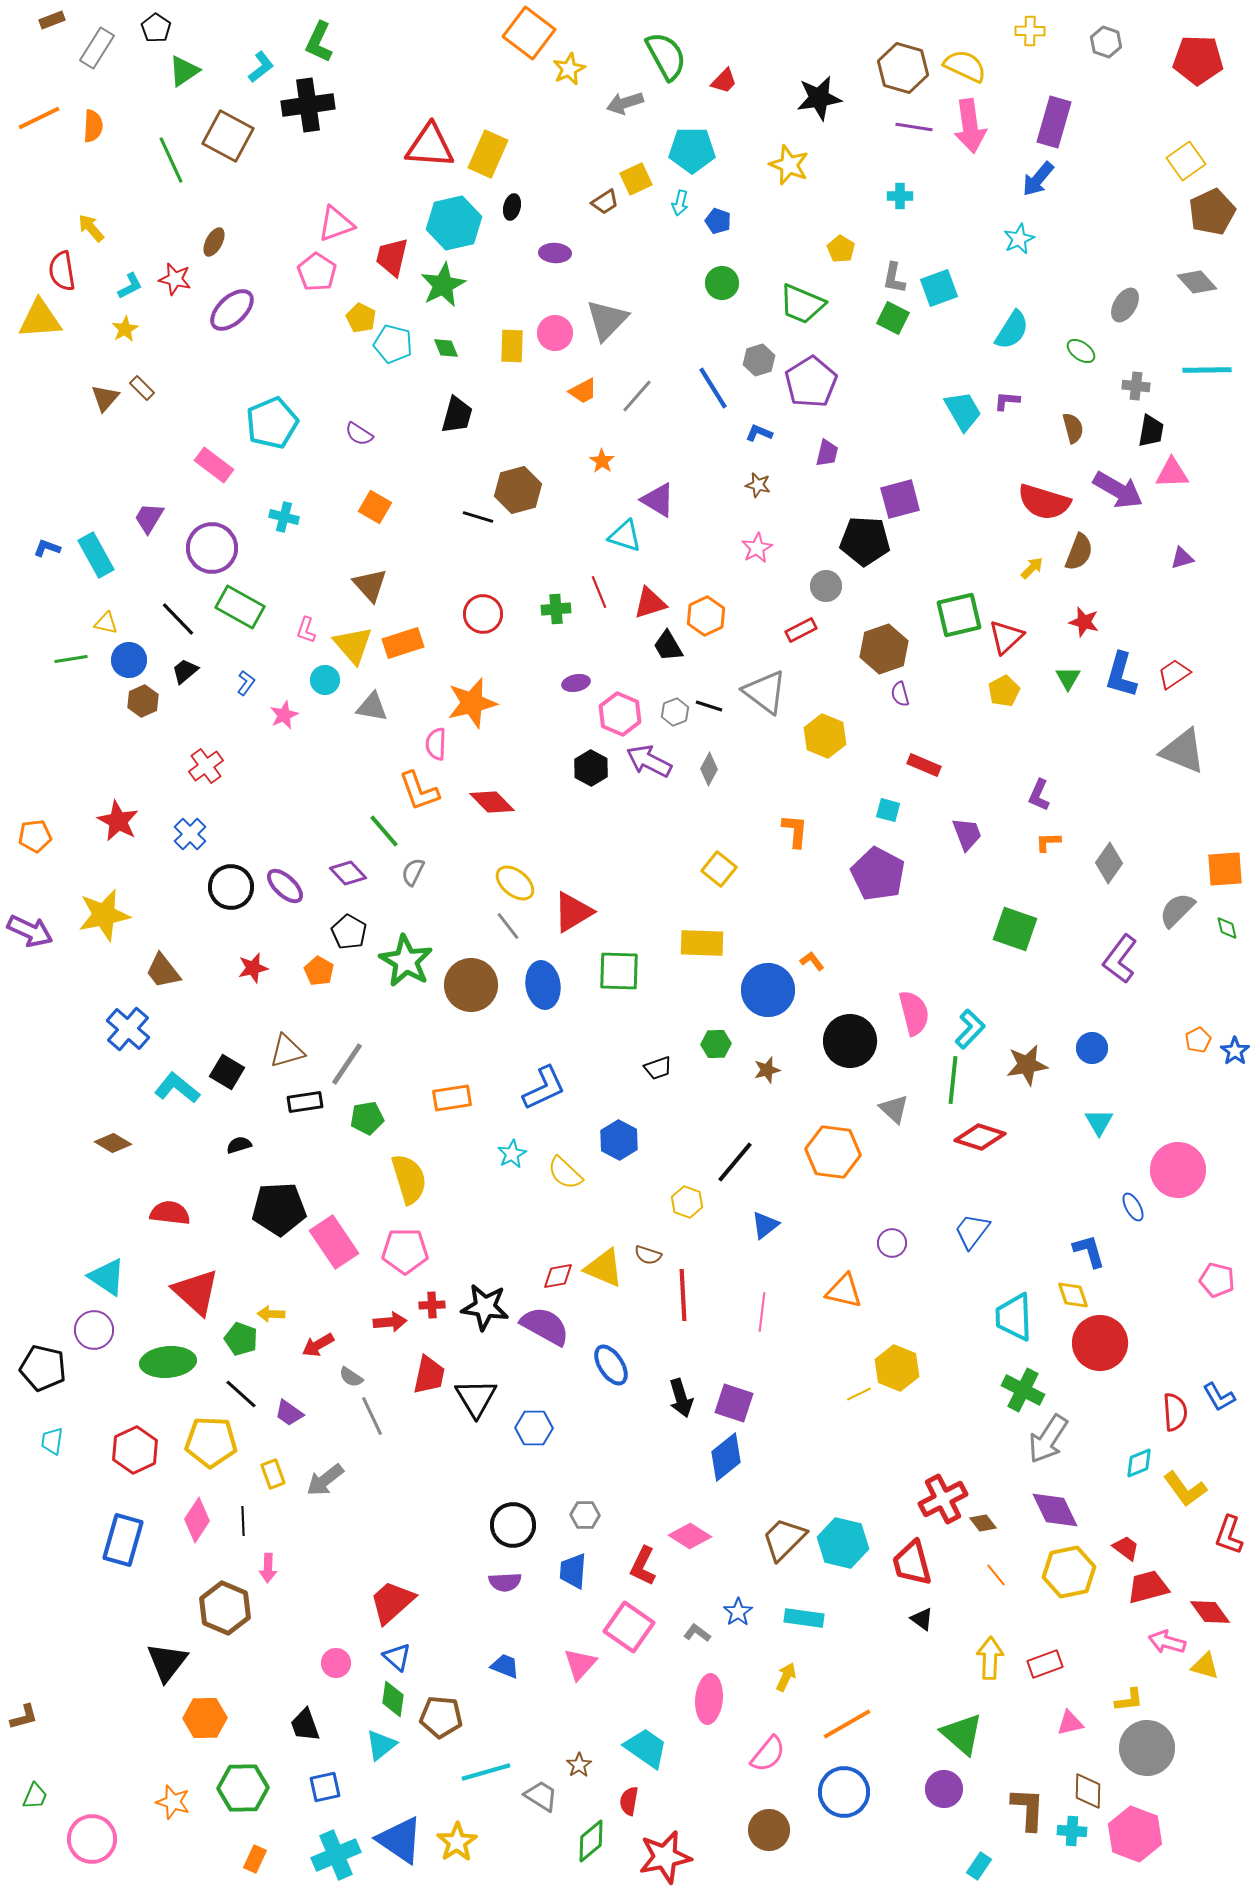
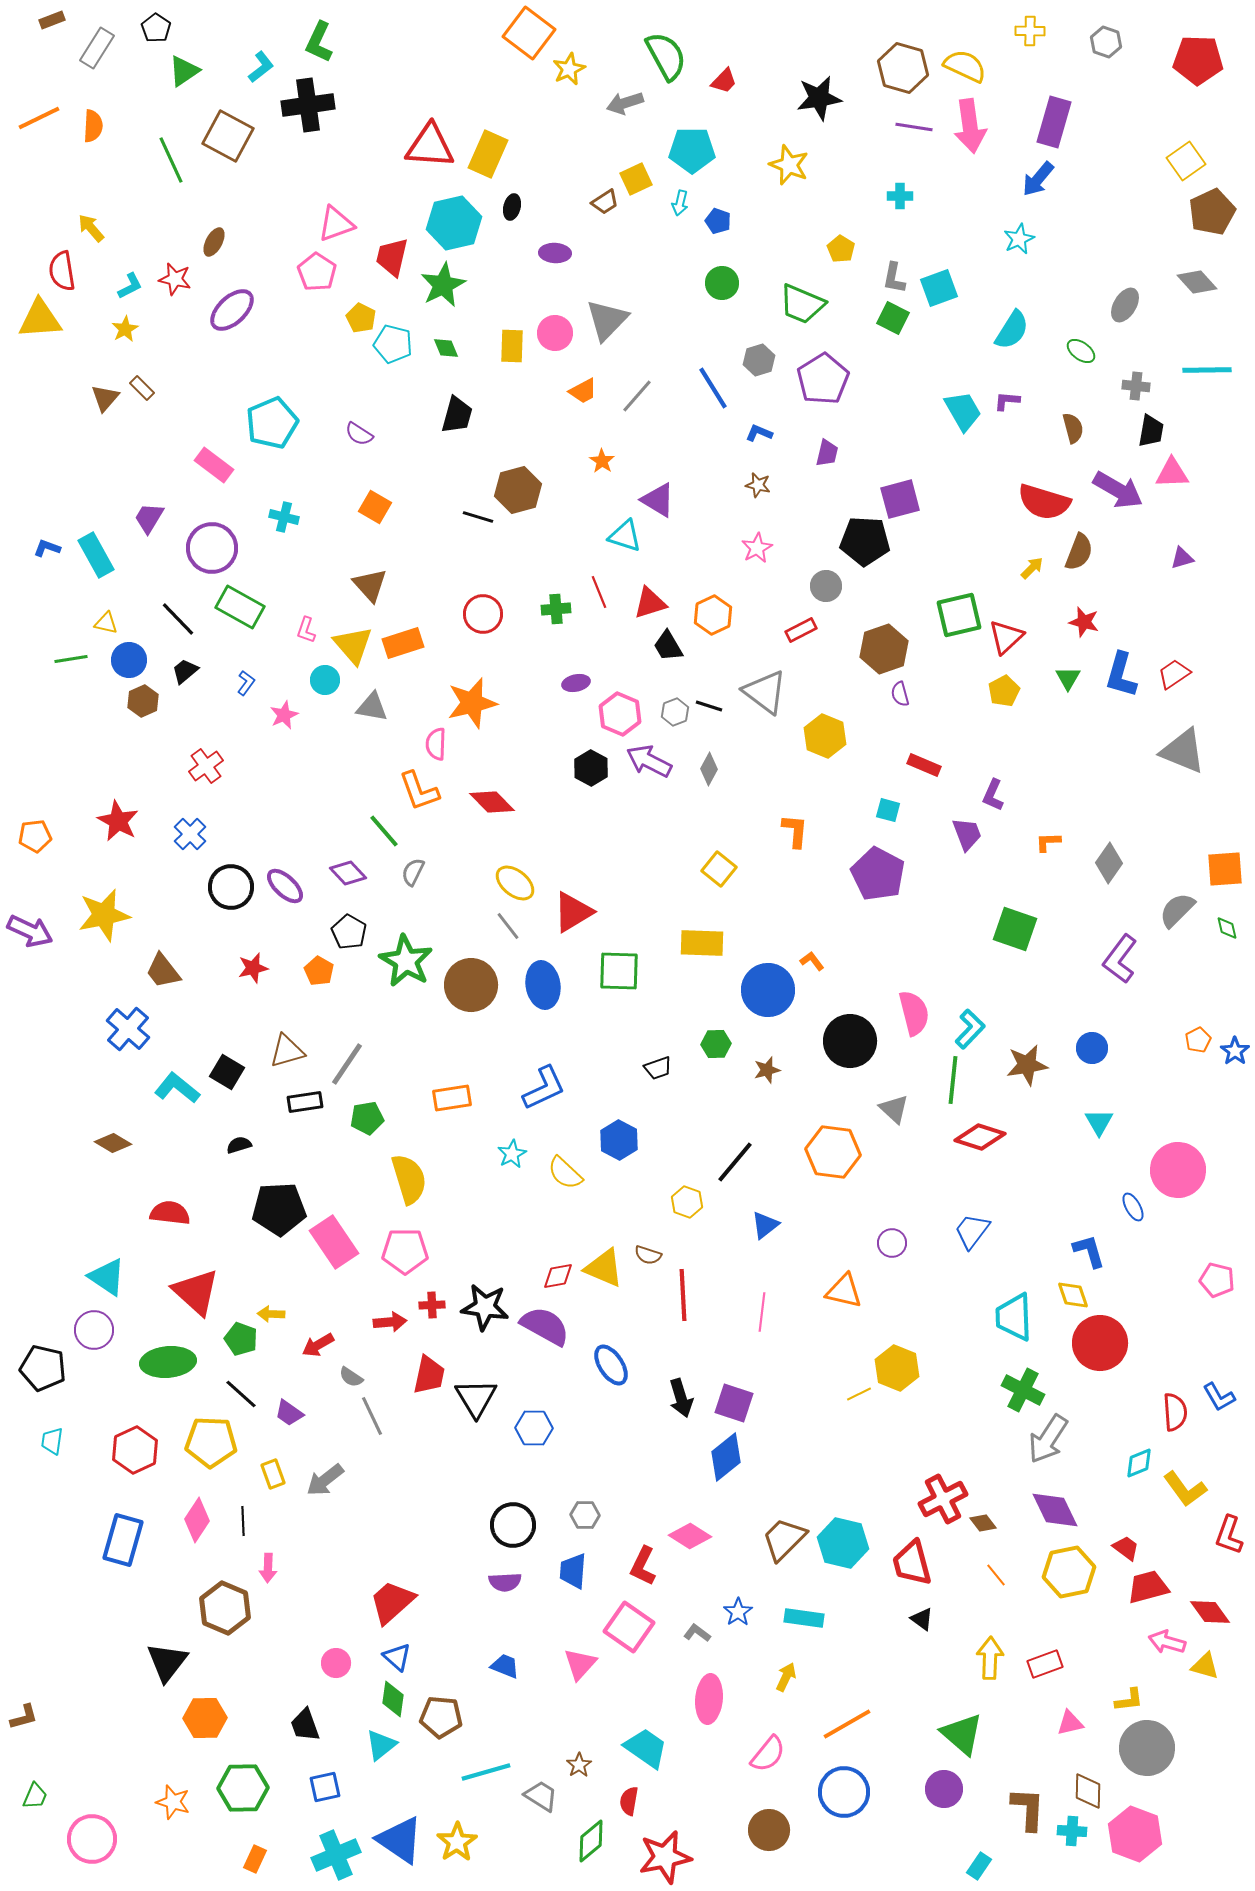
purple pentagon at (811, 382): moved 12 px right, 3 px up
orange hexagon at (706, 616): moved 7 px right, 1 px up
purple L-shape at (1039, 795): moved 46 px left
